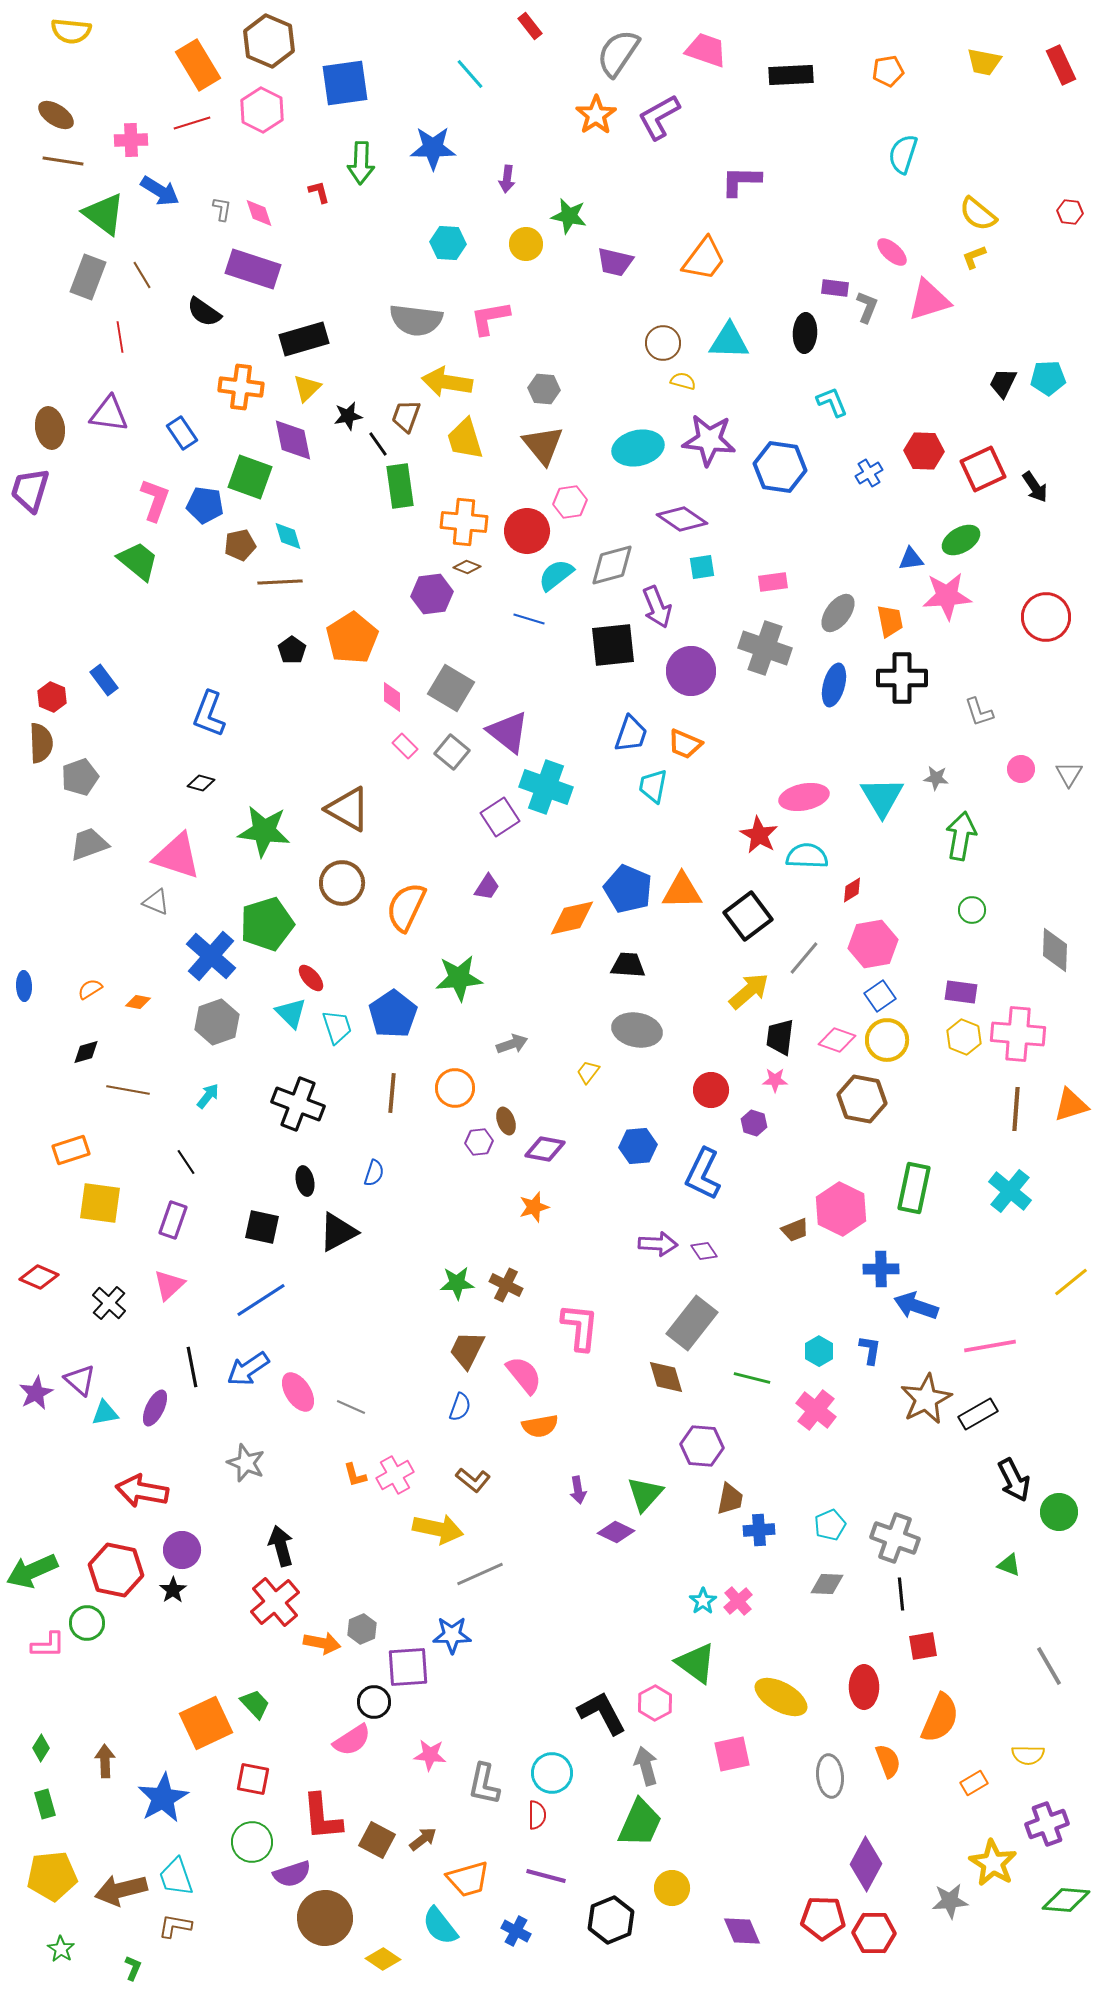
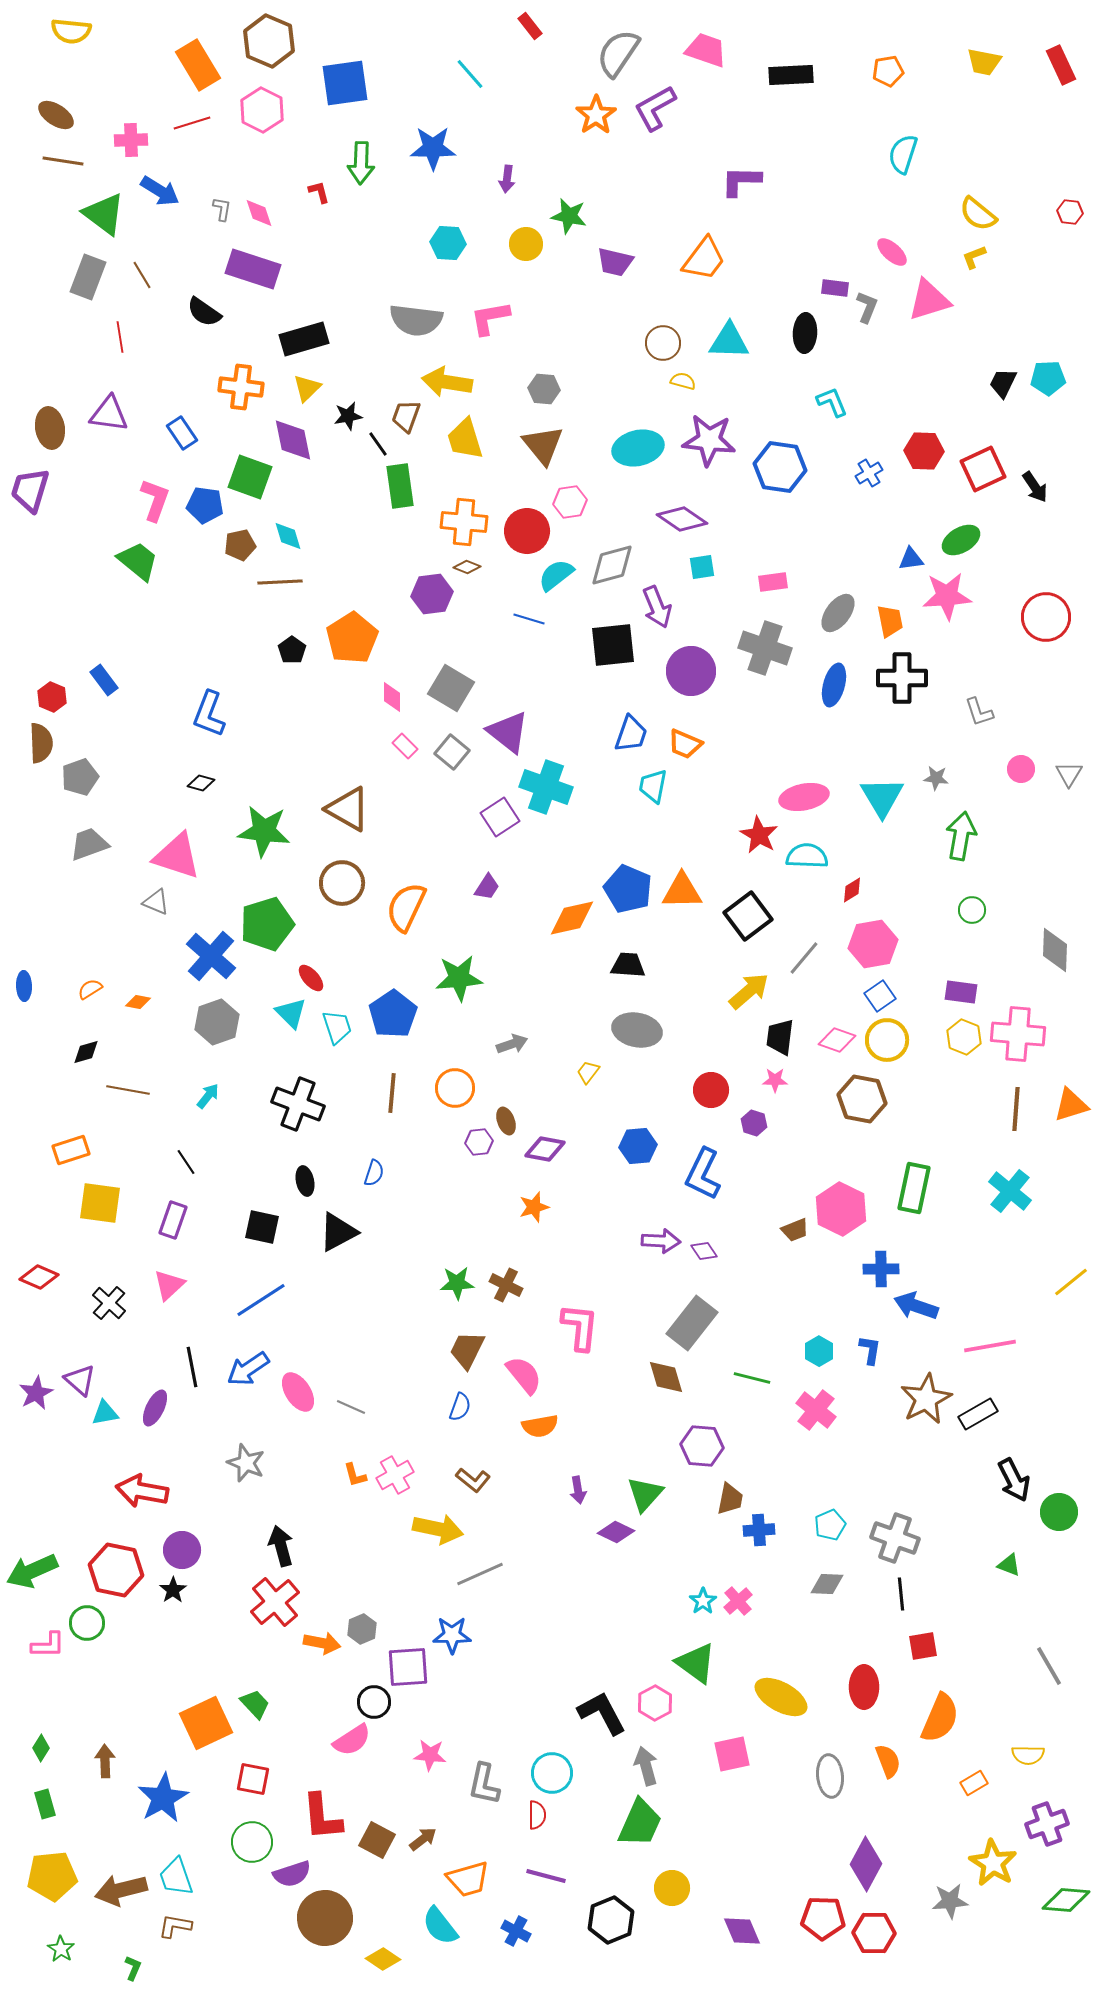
purple L-shape at (659, 117): moved 4 px left, 9 px up
purple arrow at (658, 1244): moved 3 px right, 3 px up
